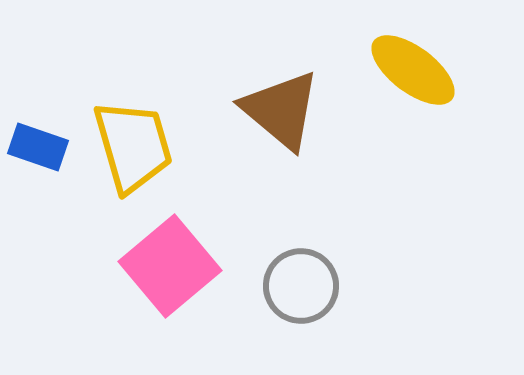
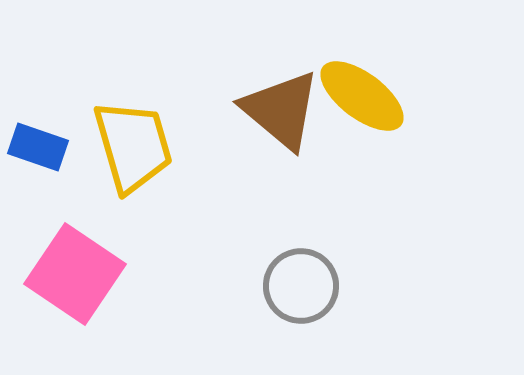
yellow ellipse: moved 51 px left, 26 px down
pink square: moved 95 px left, 8 px down; rotated 16 degrees counterclockwise
